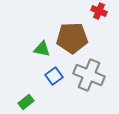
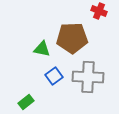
gray cross: moved 1 px left, 2 px down; rotated 20 degrees counterclockwise
